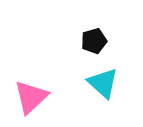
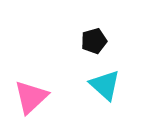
cyan triangle: moved 2 px right, 2 px down
